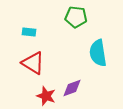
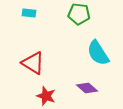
green pentagon: moved 3 px right, 3 px up
cyan rectangle: moved 19 px up
cyan semicircle: rotated 24 degrees counterclockwise
purple diamond: moved 15 px right; rotated 60 degrees clockwise
